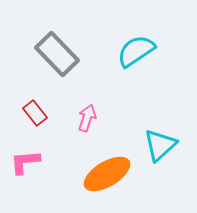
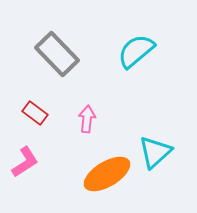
cyan semicircle: rotated 6 degrees counterclockwise
red rectangle: rotated 15 degrees counterclockwise
pink arrow: moved 1 px down; rotated 12 degrees counterclockwise
cyan triangle: moved 5 px left, 7 px down
pink L-shape: rotated 152 degrees clockwise
